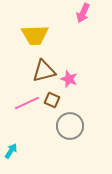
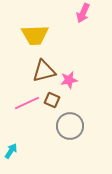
pink star: moved 1 px down; rotated 30 degrees counterclockwise
